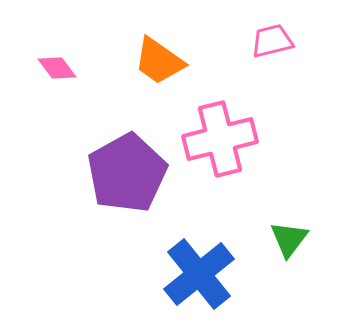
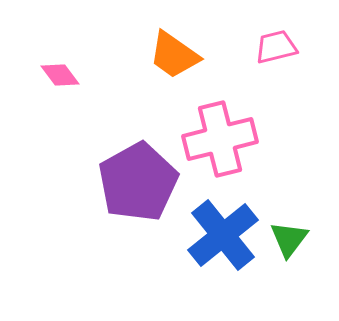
pink trapezoid: moved 4 px right, 6 px down
orange trapezoid: moved 15 px right, 6 px up
pink diamond: moved 3 px right, 7 px down
purple pentagon: moved 11 px right, 9 px down
blue cross: moved 24 px right, 39 px up
